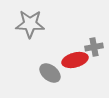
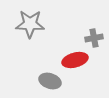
gray cross: moved 9 px up
gray ellipse: moved 8 px down; rotated 20 degrees counterclockwise
